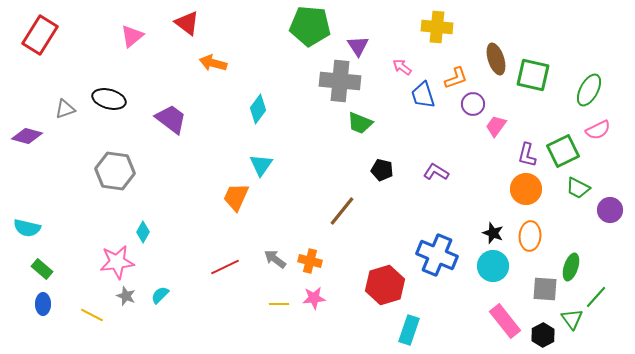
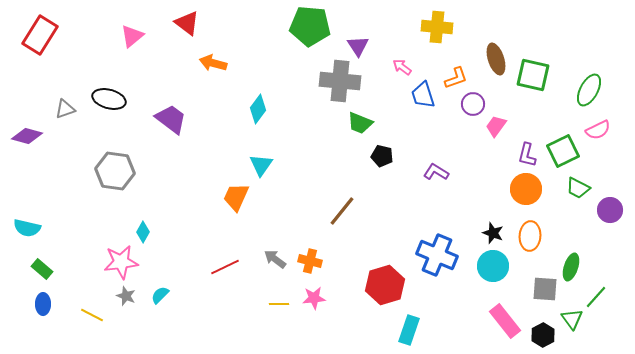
black pentagon at (382, 170): moved 14 px up
pink star at (117, 262): moved 4 px right
